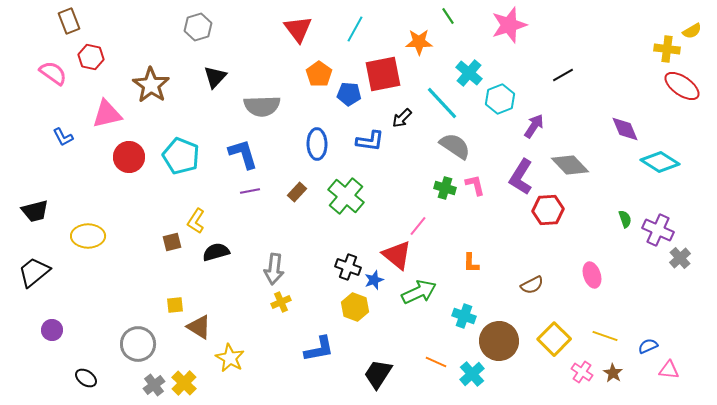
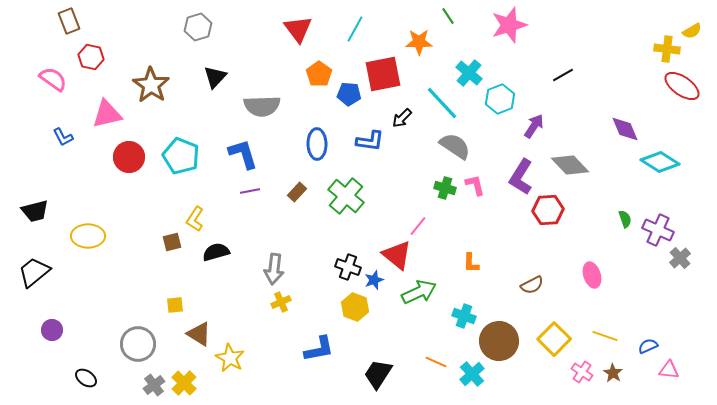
pink semicircle at (53, 73): moved 6 px down
yellow L-shape at (196, 221): moved 1 px left, 2 px up
brown triangle at (199, 327): moved 7 px down
